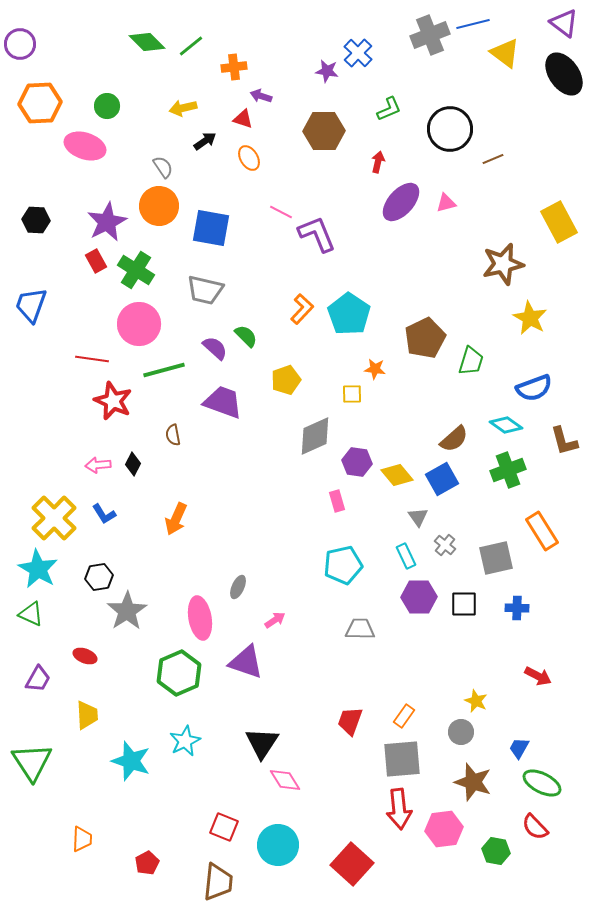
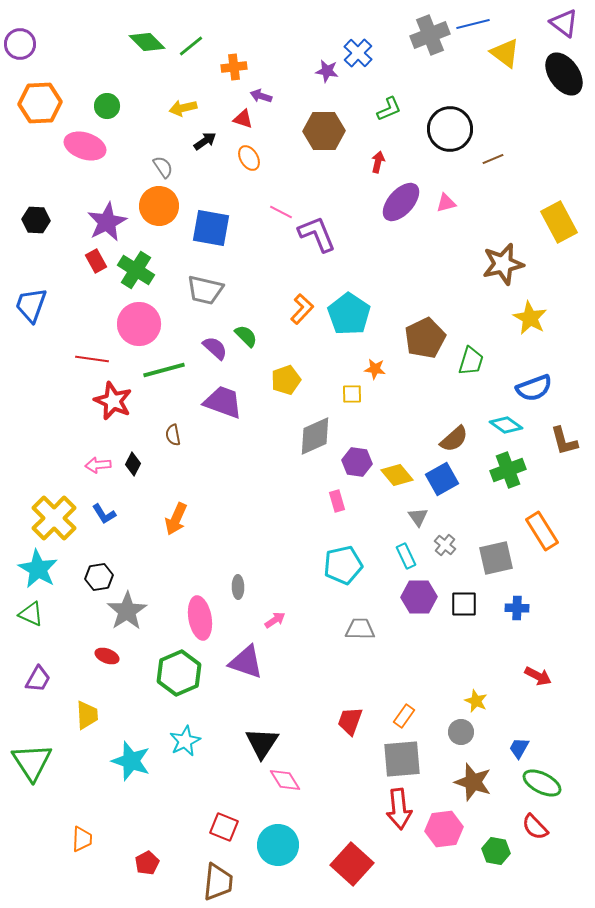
gray ellipse at (238, 587): rotated 25 degrees counterclockwise
red ellipse at (85, 656): moved 22 px right
